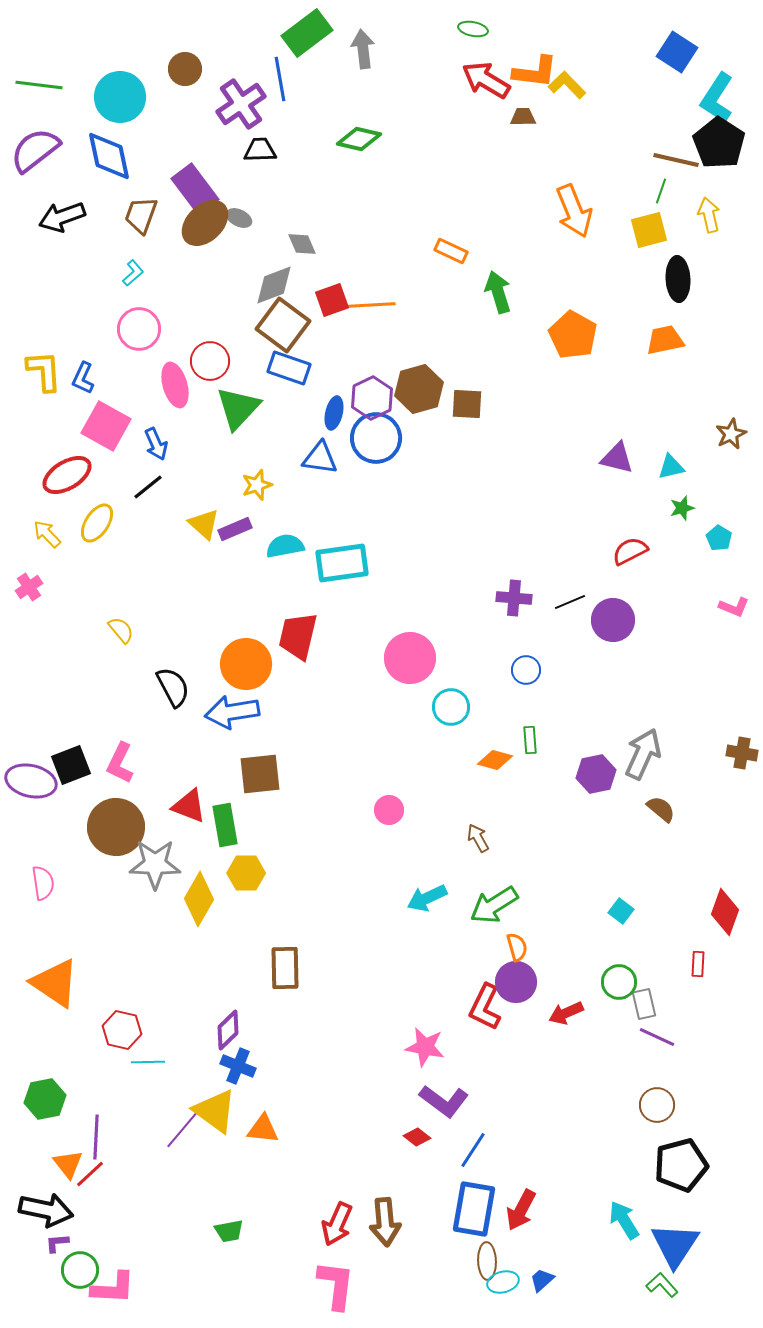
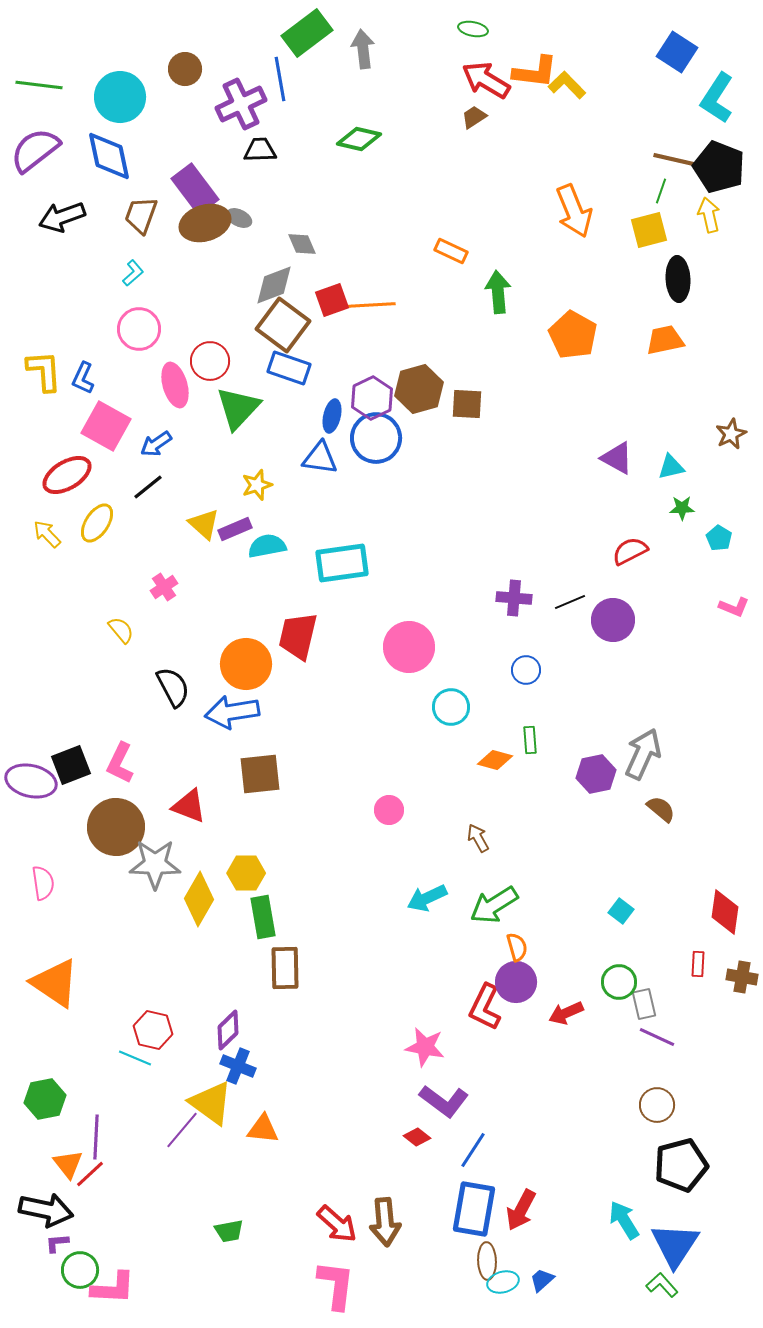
purple cross at (241, 104): rotated 9 degrees clockwise
brown trapezoid at (523, 117): moved 49 px left; rotated 32 degrees counterclockwise
black pentagon at (719, 143): moved 24 px down; rotated 12 degrees counterclockwise
brown ellipse at (205, 223): rotated 27 degrees clockwise
green arrow at (498, 292): rotated 12 degrees clockwise
blue ellipse at (334, 413): moved 2 px left, 3 px down
blue arrow at (156, 444): rotated 80 degrees clockwise
purple triangle at (617, 458): rotated 15 degrees clockwise
green star at (682, 508): rotated 15 degrees clockwise
cyan semicircle at (285, 546): moved 18 px left
pink cross at (29, 587): moved 135 px right
pink circle at (410, 658): moved 1 px left, 11 px up
brown cross at (742, 753): moved 224 px down
green rectangle at (225, 825): moved 38 px right, 92 px down
red diamond at (725, 912): rotated 12 degrees counterclockwise
red hexagon at (122, 1030): moved 31 px right
cyan line at (148, 1062): moved 13 px left, 4 px up; rotated 24 degrees clockwise
yellow triangle at (215, 1111): moved 4 px left, 8 px up
red arrow at (337, 1224): rotated 72 degrees counterclockwise
